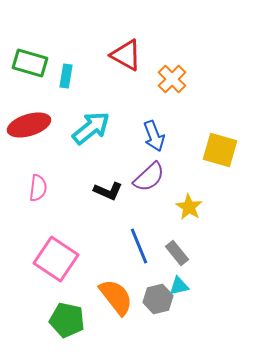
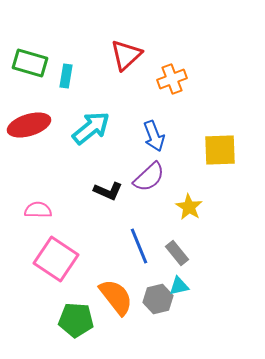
red triangle: rotated 48 degrees clockwise
orange cross: rotated 24 degrees clockwise
yellow square: rotated 18 degrees counterclockwise
pink semicircle: moved 22 px down; rotated 96 degrees counterclockwise
green pentagon: moved 9 px right; rotated 8 degrees counterclockwise
